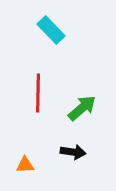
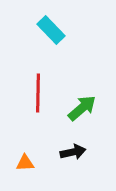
black arrow: rotated 20 degrees counterclockwise
orange triangle: moved 2 px up
